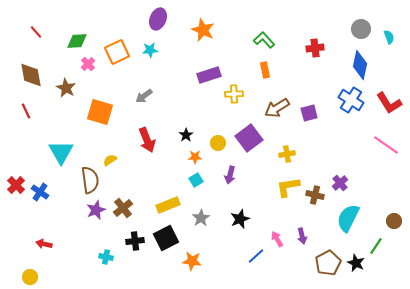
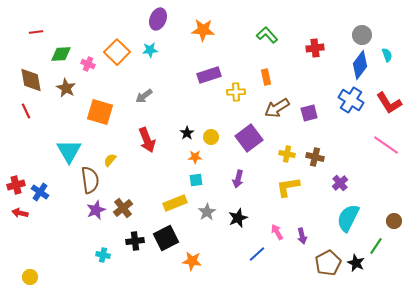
gray circle at (361, 29): moved 1 px right, 6 px down
orange star at (203, 30): rotated 20 degrees counterclockwise
red line at (36, 32): rotated 56 degrees counterclockwise
cyan semicircle at (389, 37): moved 2 px left, 18 px down
green L-shape at (264, 40): moved 3 px right, 5 px up
green diamond at (77, 41): moved 16 px left, 13 px down
orange square at (117, 52): rotated 20 degrees counterclockwise
pink cross at (88, 64): rotated 24 degrees counterclockwise
blue diamond at (360, 65): rotated 24 degrees clockwise
orange rectangle at (265, 70): moved 1 px right, 7 px down
brown diamond at (31, 75): moved 5 px down
yellow cross at (234, 94): moved 2 px right, 2 px up
black star at (186, 135): moved 1 px right, 2 px up
yellow circle at (218, 143): moved 7 px left, 6 px up
cyan triangle at (61, 152): moved 8 px right, 1 px up
yellow cross at (287, 154): rotated 21 degrees clockwise
yellow semicircle at (110, 160): rotated 16 degrees counterclockwise
purple arrow at (230, 175): moved 8 px right, 4 px down
cyan square at (196, 180): rotated 24 degrees clockwise
red cross at (16, 185): rotated 30 degrees clockwise
brown cross at (315, 195): moved 38 px up
yellow rectangle at (168, 205): moved 7 px right, 2 px up
gray star at (201, 218): moved 6 px right, 6 px up
black star at (240, 219): moved 2 px left, 1 px up
pink arrow at (277, 239): moved 7 px up
red arrow at (44, 244): moved 24 px left, 31 px up
blue line at (256, 256): moved 1 px right, 2 px up
cyan cross at (106, 257): moved 3 px left, 2 px up
